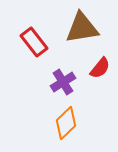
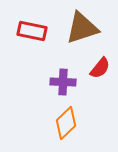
brown triangle: rotated 9 degrees counterclockwise
red rectangle: moved 2 px left, 11 px up; rotated 40 degrees counterclockwise
purple cross: rotated 35 degrees clockwise
